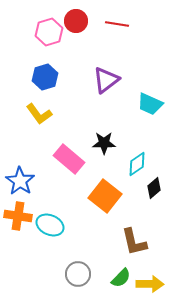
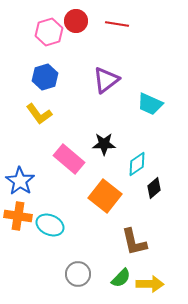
black star: moved 1 px down
